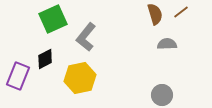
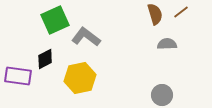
green square: moved 2 px right, 1 px down
gray L-shape: rotated 88 degrees clockwise
purple rectangle: rotated 76 degrees clockwise
